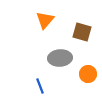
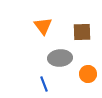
orange triangle: moved 2 px left, 6 px down; rotated 18 degrees counterclockwise
brown square: rotated 18 degrees counterclockwise
blue line: moved 4 px right, 2 px up
